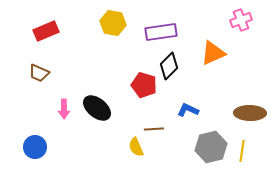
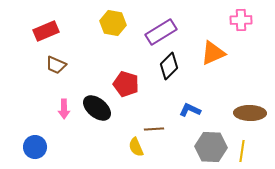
pink cross: rotated 20 degrees clockwise
purple rectangle: rotated 24 degrees counterclockwise
brown trapezoid: moved 17 px right, 8 px up
red pentagon: moved 18 px left, 1 px up
blue L-shape: moved 2 px right
gray hexagon: rotated 16 degrees clockwise
